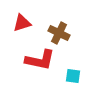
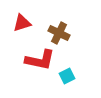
cyan square: moved 6 px left; rotated 35 degrees counterclockwise
